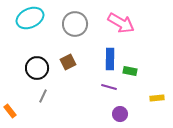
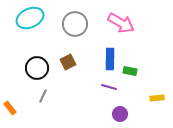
orange rectangle: moved 3 px up
